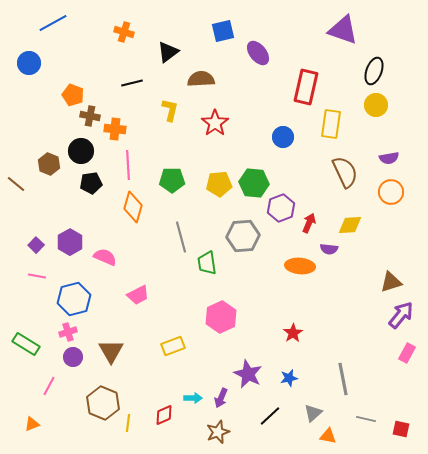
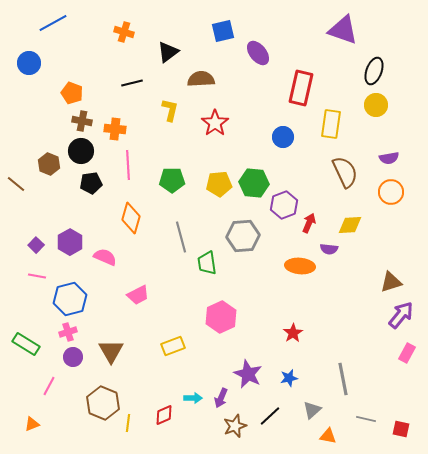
red rectangle at (306, 87): moved 5 px left, 1 px down
orange pentagon at (73, 95): moved 1 px left, 2 px up
brown cross at (90, 116): moved 8 px left, 5 px down
orange diamond at (133, 207): moved 2 px left, 11 px down
purple hexagon at (281, 208): moved 3 px right, 3 px up
blue hexagon at (74, 299): moved 4 px left
gray triangle at (313, 413): moved 1 px left, 3 px up
brown star at (218, 432): moved 17 px right, 6 px up
